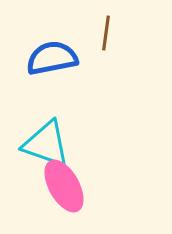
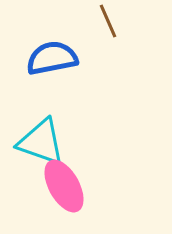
brown line: moved 2 px right, 12 px up; rotated 32 degrees counterclockwise
cyan triangle: moved 5 px left, 2 px up
